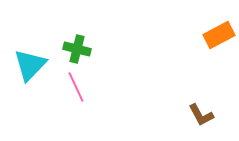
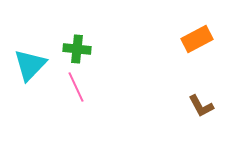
orange rectangle: moved 22 px left, 4 px down
green cross: rotated 8 degrees counterclockwise
brown L-shape: moved 9 px up
